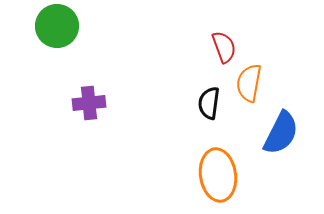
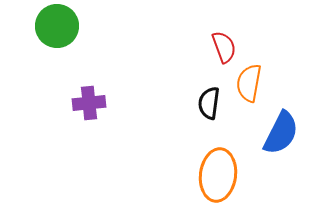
orange ellipse: rotated 15 degrees clockwise
